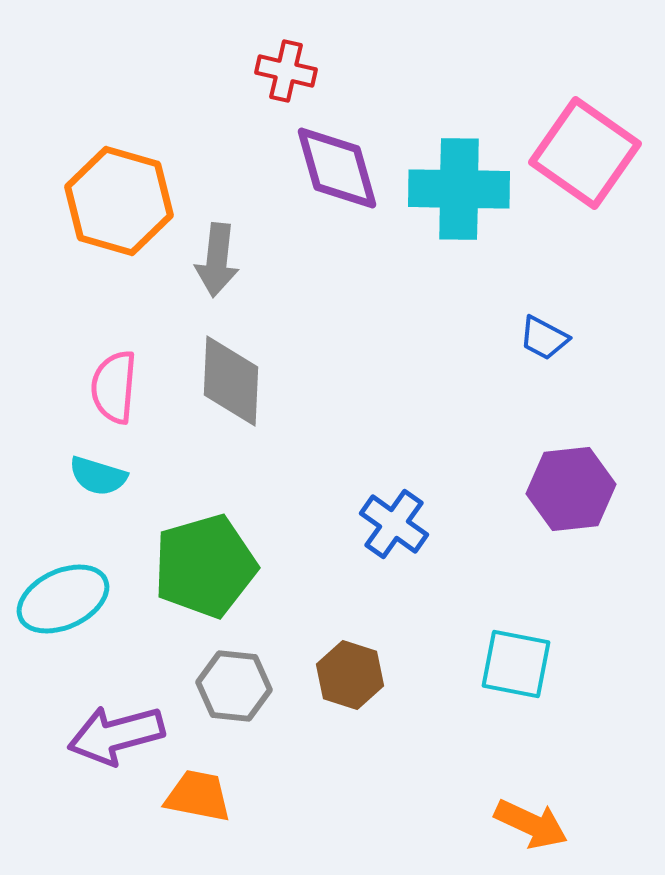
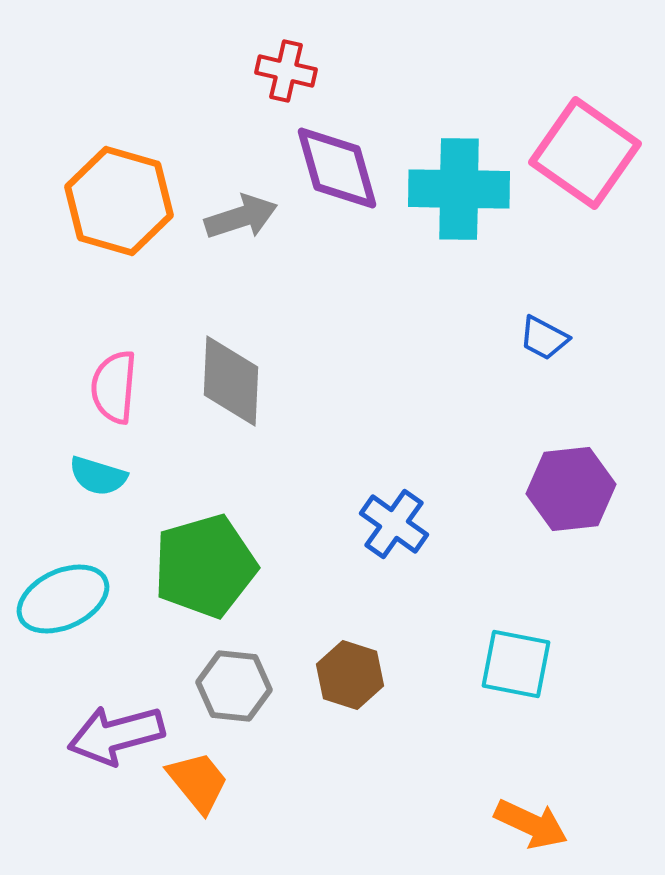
gray arrow: moved 24 px right, 43 px up; rotated 114 degrees counterclockwise
orange trapezoid: moved 14 px up; rotated 40 degrees clockwise
